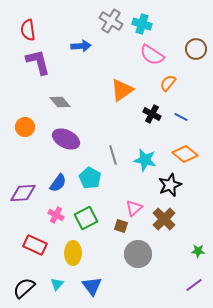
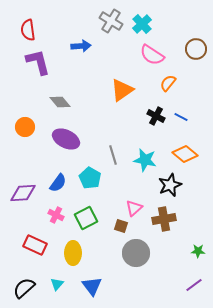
cyan cross: rotated 30 degrees clockwise
black cross: moved 4 px right, 2 px down
brown cross: rotated 35 degrees clockwise
gray circle: moved 2 px left, 1 px up
